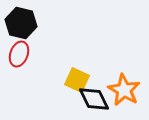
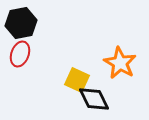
black hexagon: rotated 24 degrees counterclockwise
red ellipse: moved 1 px right
orange star: moved 4 px left, 27 px up
